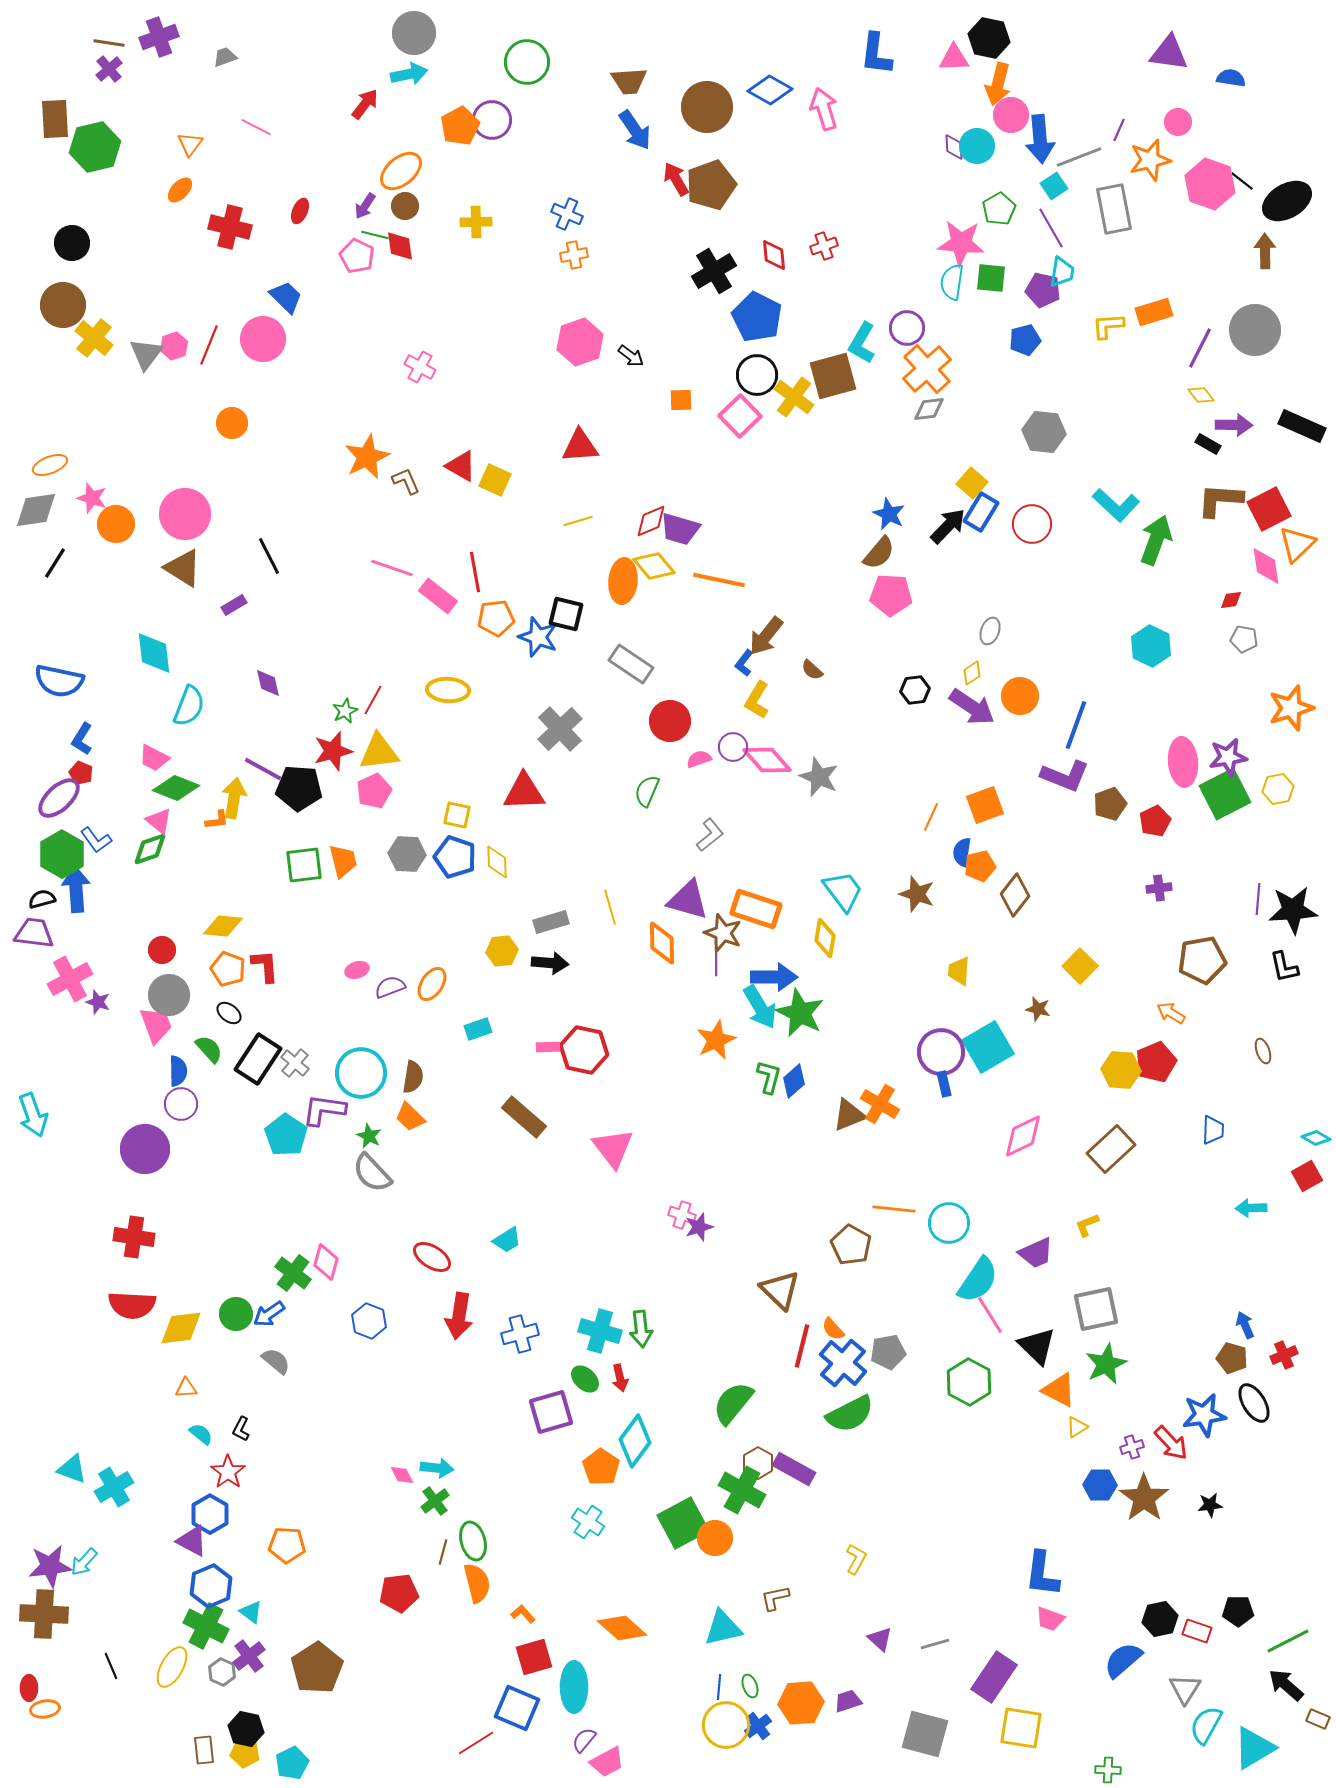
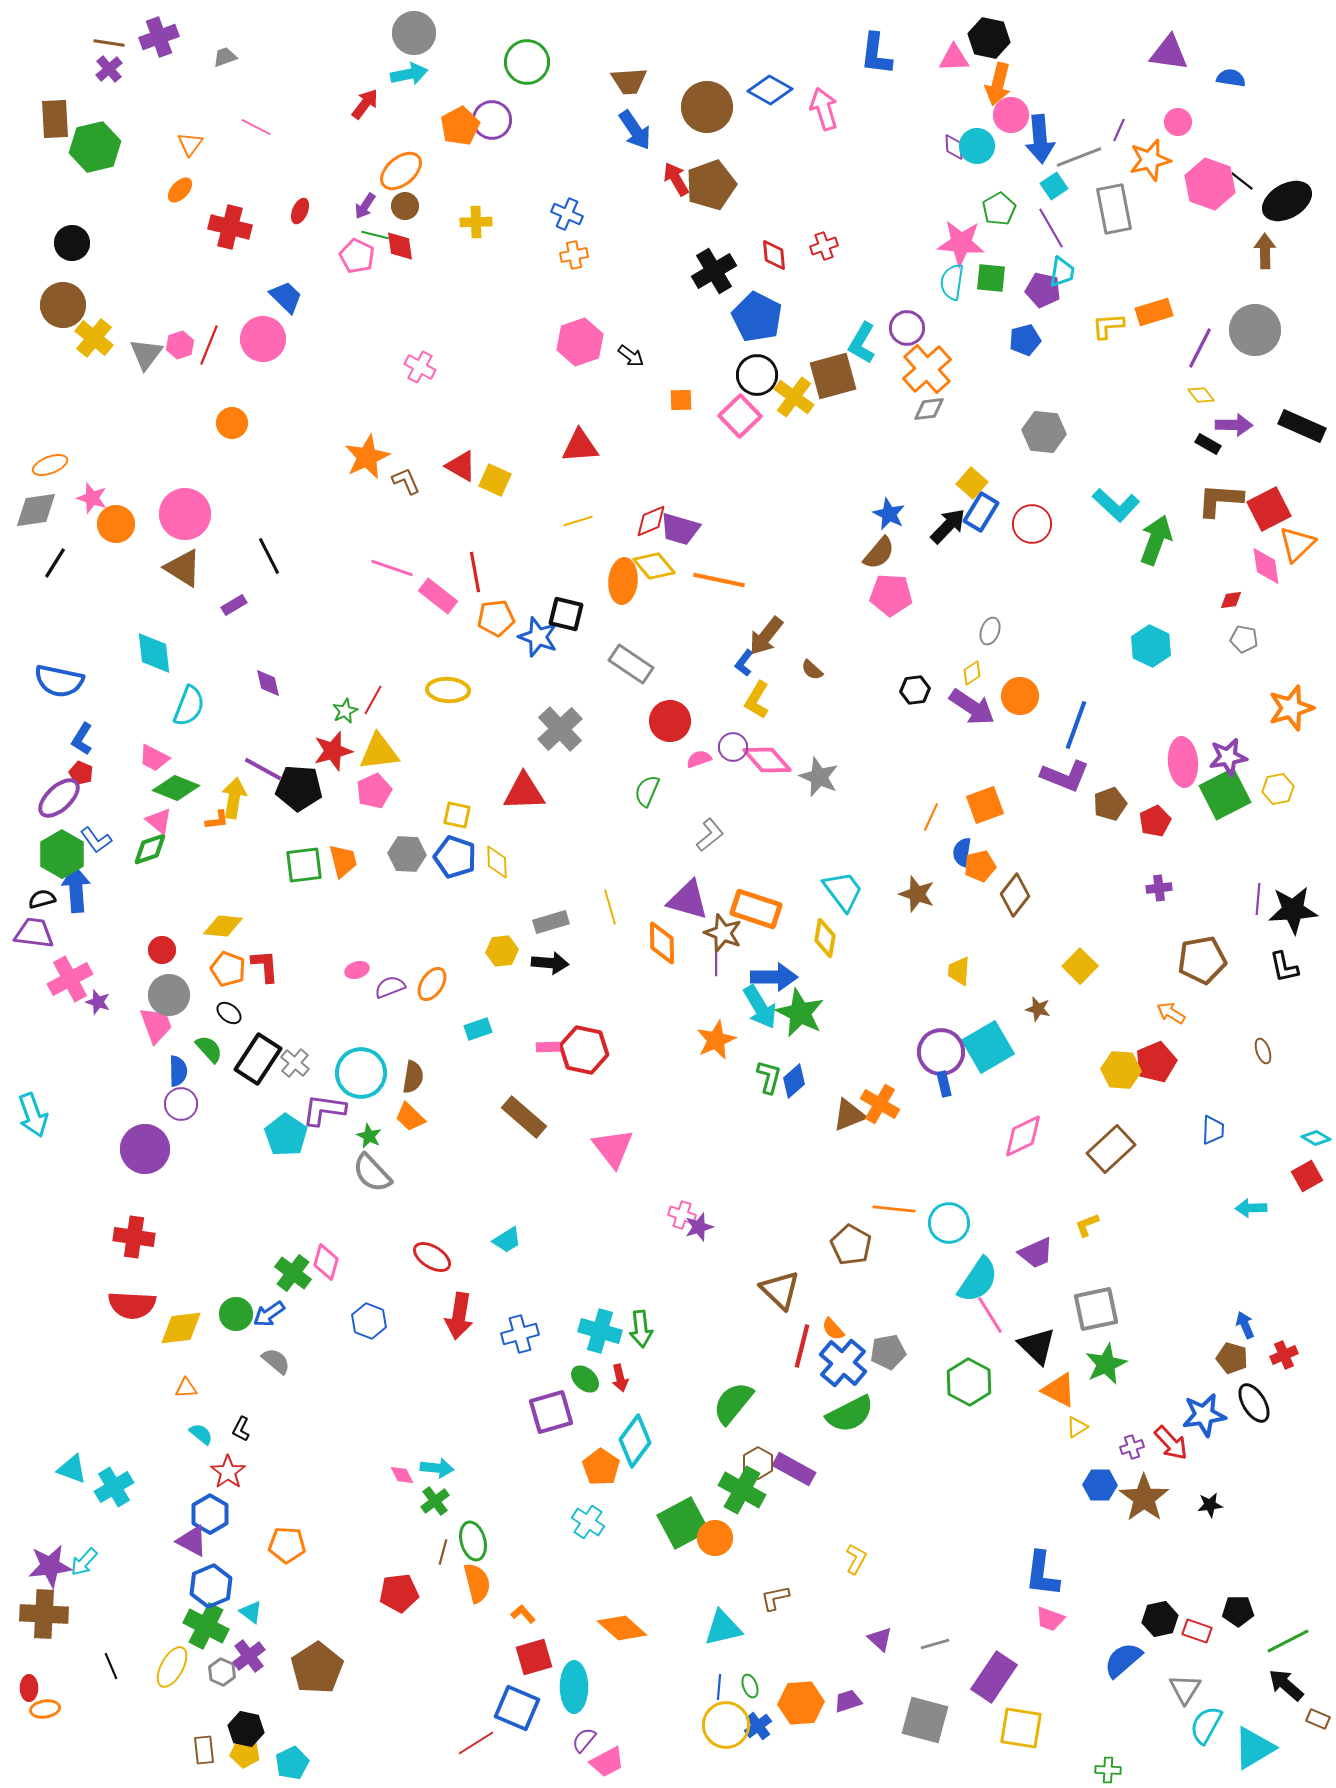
pink hexagon at (174, 346): moved 6 px right, 1 px up
gray square at (925, 1734): moved 14 px up
